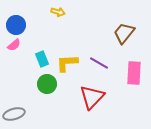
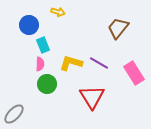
blue circle: moved 13 px right
brown trapezoid: moved 6 px left, 5 px up
pink semicircle: moved 26 px right, 19 px down; rotated 48 degrees counterclockwise
cyan rectangle: moved 1 px right, 14 px up
yellow L-shape: moved 4 px right; rotated 20 degrees clockwise
pink rectangle: rotated 35 degrees counterclockwise
red triangle: rotated 16 degrees counterclockwise
gray ellipse: rotated 30 degrees counterclockwise
